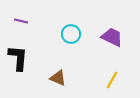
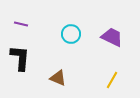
purple line: moved 3 px down
black L-shape: moved 2 px right
